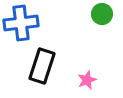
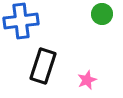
blue cross: moved 2 px up
black rectangle: moved 1 px right
